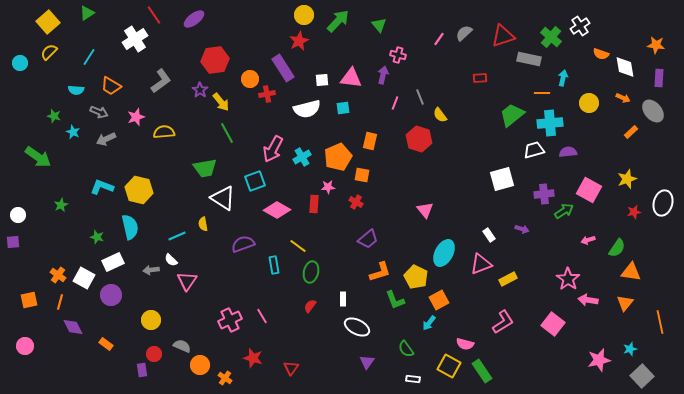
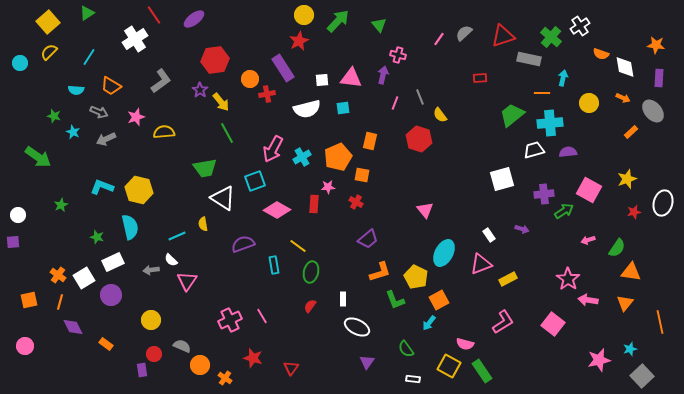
white square at (84, 278): rotated 30 degrees clockwise
